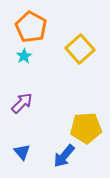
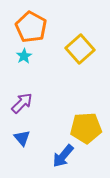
blue triangle: moved 14 px up
blue arrow: moved 1 px left
